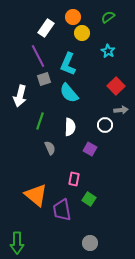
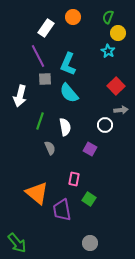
green semicircle: rotated 32 degrees counterclockwise
yellow circle: moved 36 px right
gray square: moved 1 px right; rotated 16 degrees clockwise
white semicircle: moved 5 px left; rotated 12 degrees counterclockwise
orange triangle: moved 1 px right, 2 px up
green arrow: rotated 40 degrees counterclockwise
